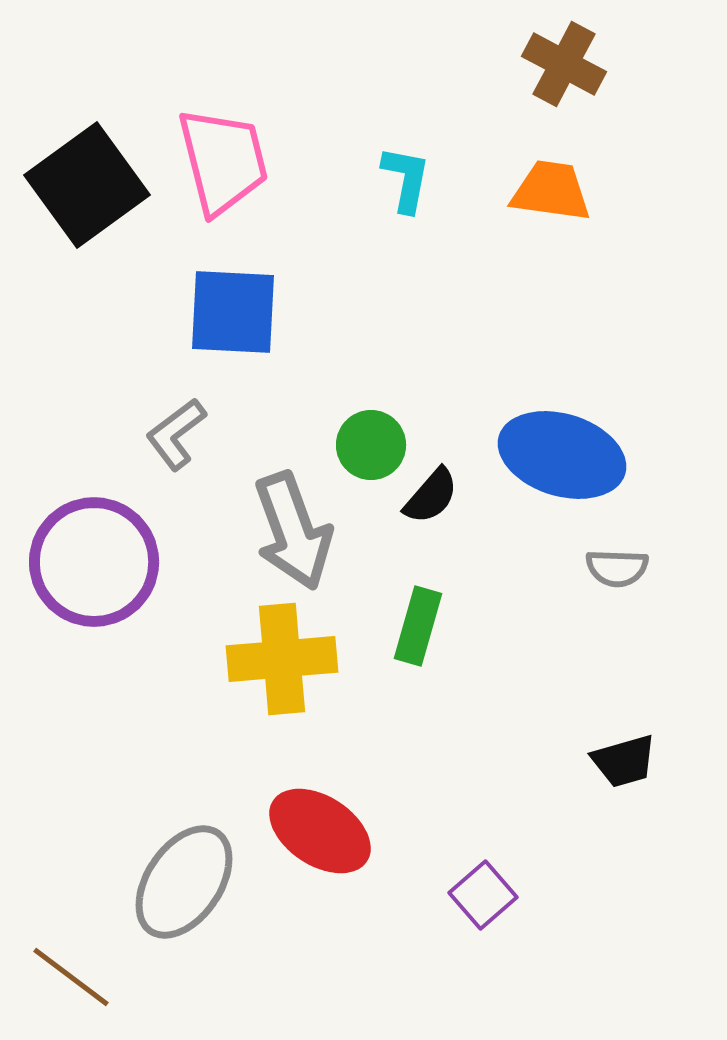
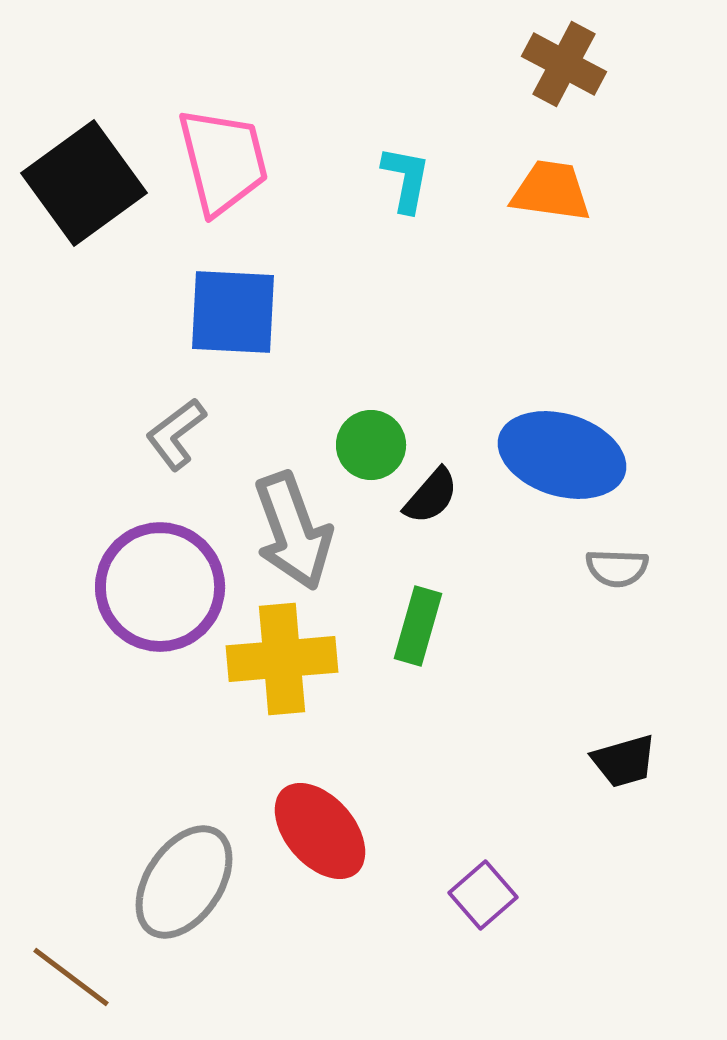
black square: moved 3 px left, 2 px up
purple circle: moved 66 px right, 25 px down
red ellipse: rotated 16 degrees clockwise
